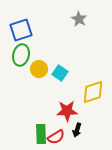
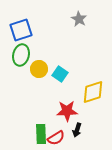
cyan square: moved 1 px down
red semicircle: moved 1 px down
